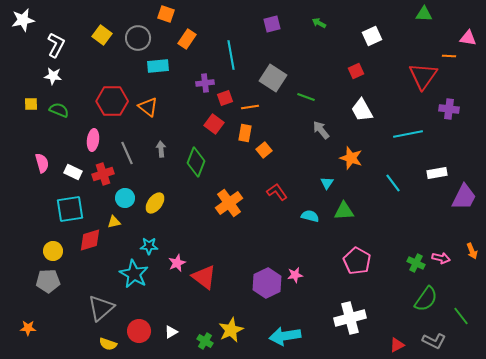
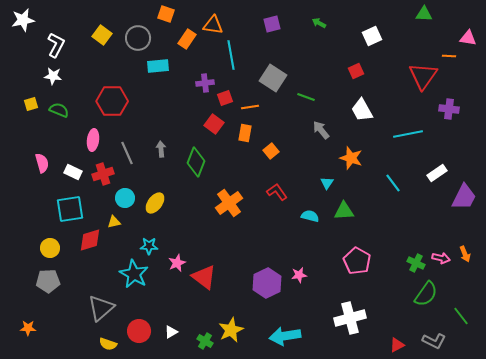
yellow square at (31, 104): rotated 16 degrees counterclockwise
orange triangle at (148, 107): moved 65 px right, 82 px up; rotated 30 degrees counterclockwise
orange square at (264, 150): moved 7 px right, 1 px down
white rectangle at (437, 173): rotated 24 degrees counterclockwise
yellow circle at (53, 251): moved 3 px left, 3 px up
orange arrow at (472, 251): moved 7 px left, 3 px down
pink star at (295, 275): moved 4 px right
green semicircle at (426, 299): moved 5 px up
